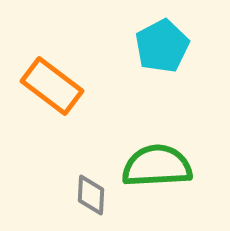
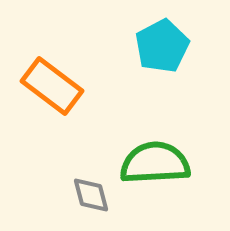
green semicircle: moved 2 px left, 3 px up
gray diamond: rotated 18 degrees counterclockwise
